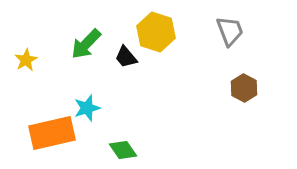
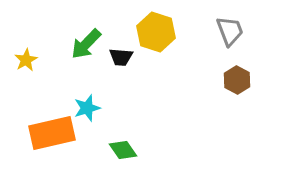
black trapezoid: moved 5 px left; rotated 45 degrees counterclockwise
brown hexagon: moved 7 px left, 8 px up
